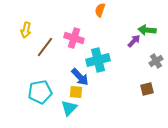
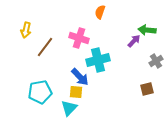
orange semicircle: moved 2 px down
pink cross: moved 5 px right
